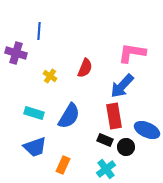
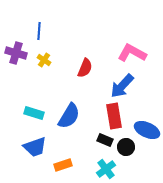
pink L-shape: rotated 20 degrees clockwise
yellow cross: moved 6 px left, 16 px up
orange rectangle: rotated 48 degrees clockwise
